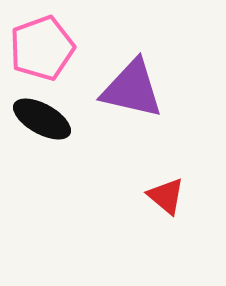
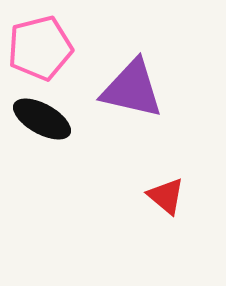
pink pentagon: moved 2 px left; rotated 6 degrees clockwise
